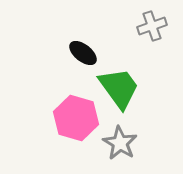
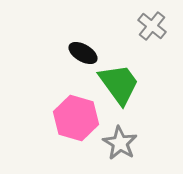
gray cross: rotated 32 degrees counterclockwise
black ellipse: rotated 8 degrees counterclockwise
green trapezoid: moved 4 px up
